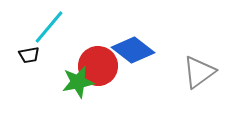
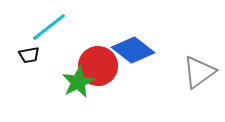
cyan line: rotated 12 degrees clockwise
green star: rotated 16 degrees counterclockwise
